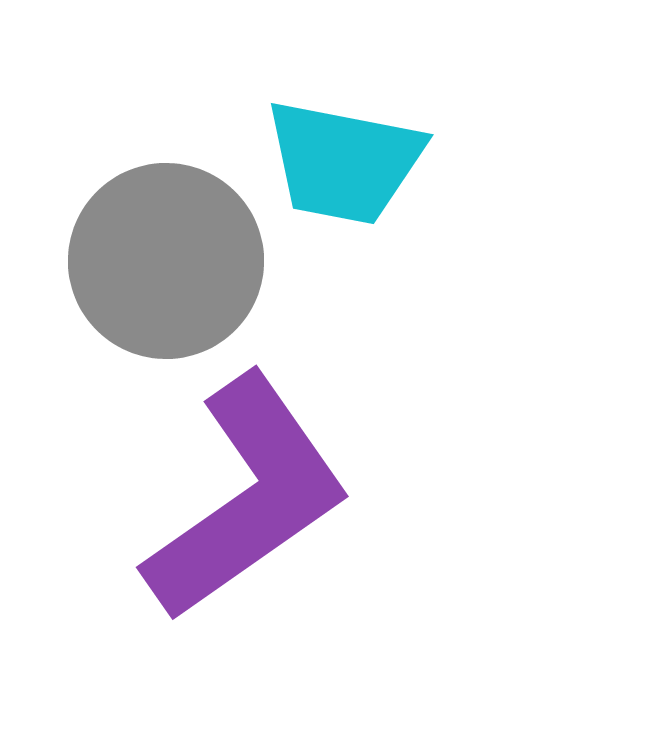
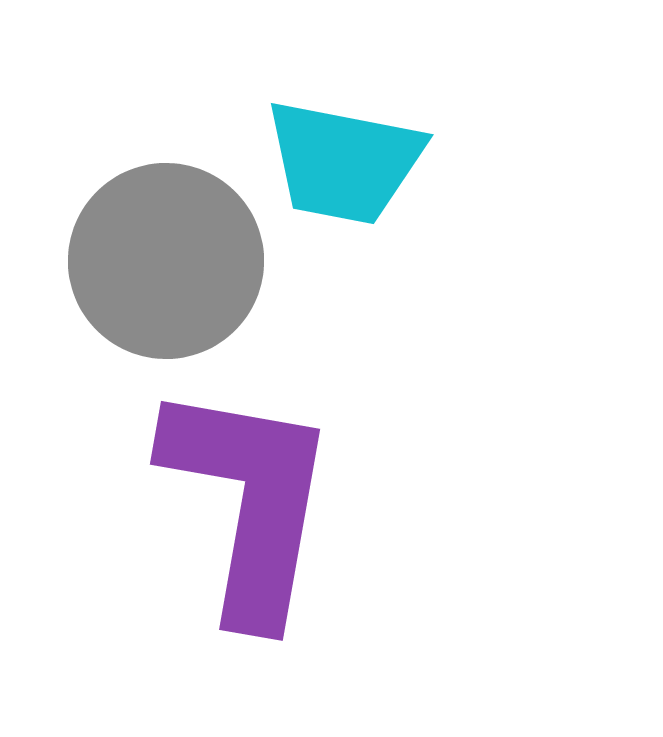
purple L-shape: moved 2 px right, 4 px down; rotated 45 degrees counterclockwise
